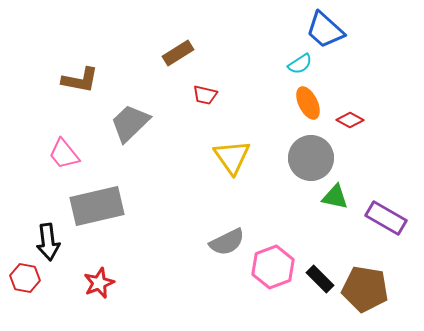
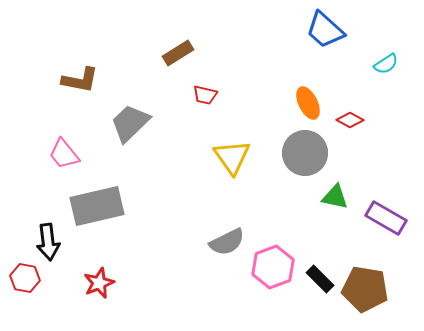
cyan semicircle: moved 86 px right
gray circle: moved 6 px left, 5 px up
